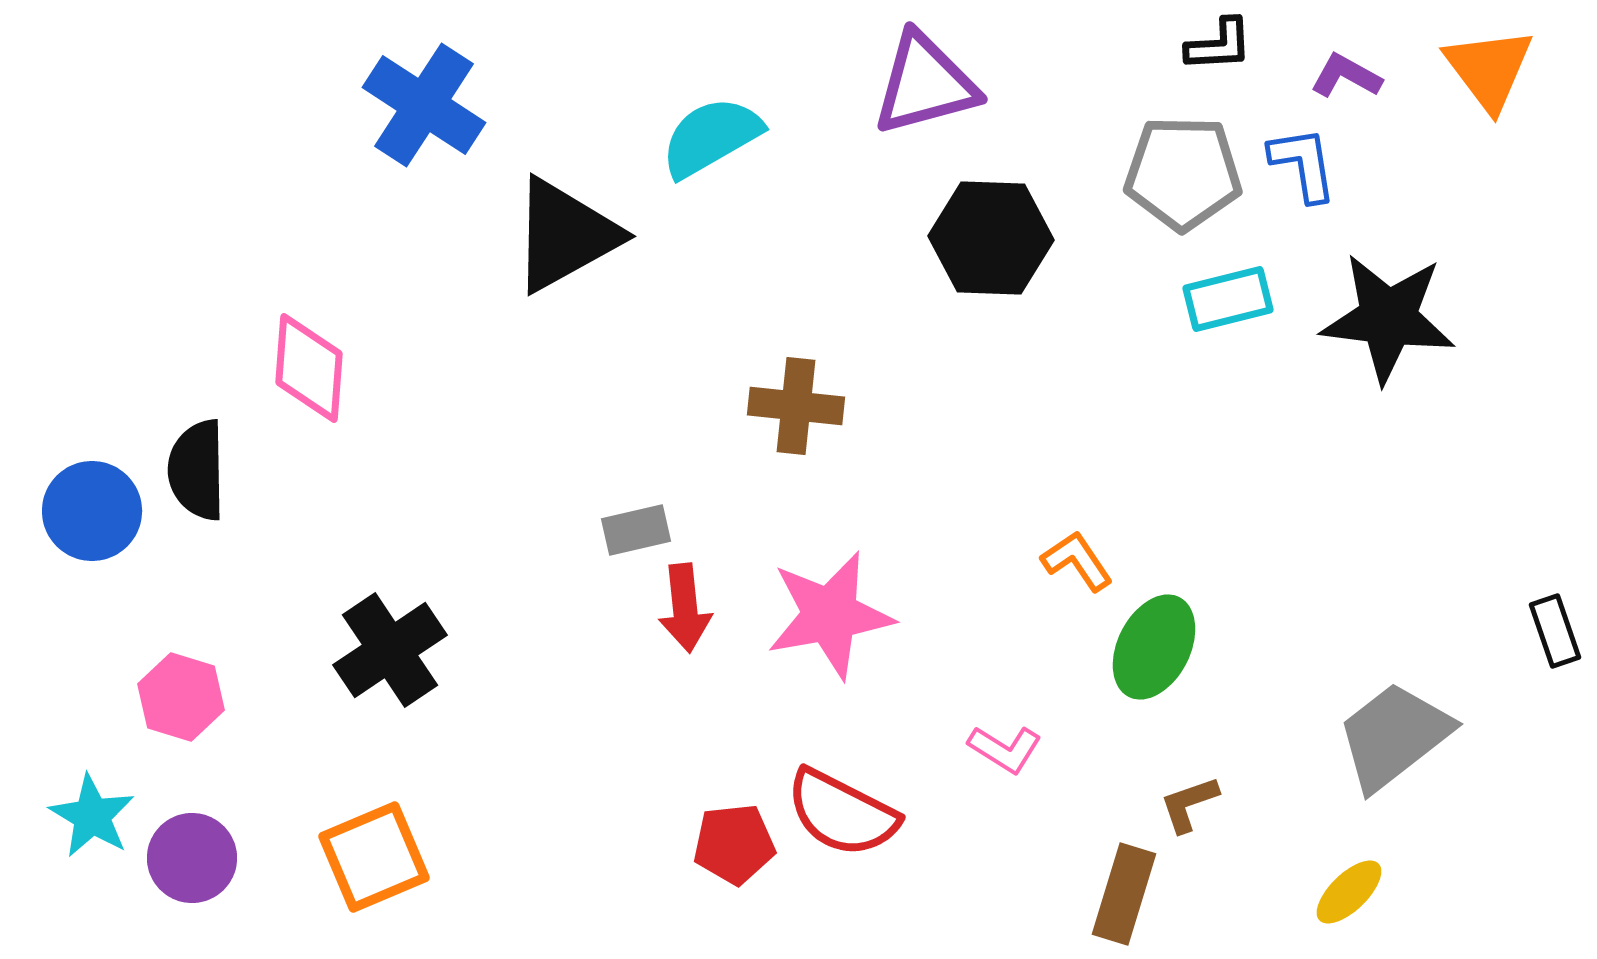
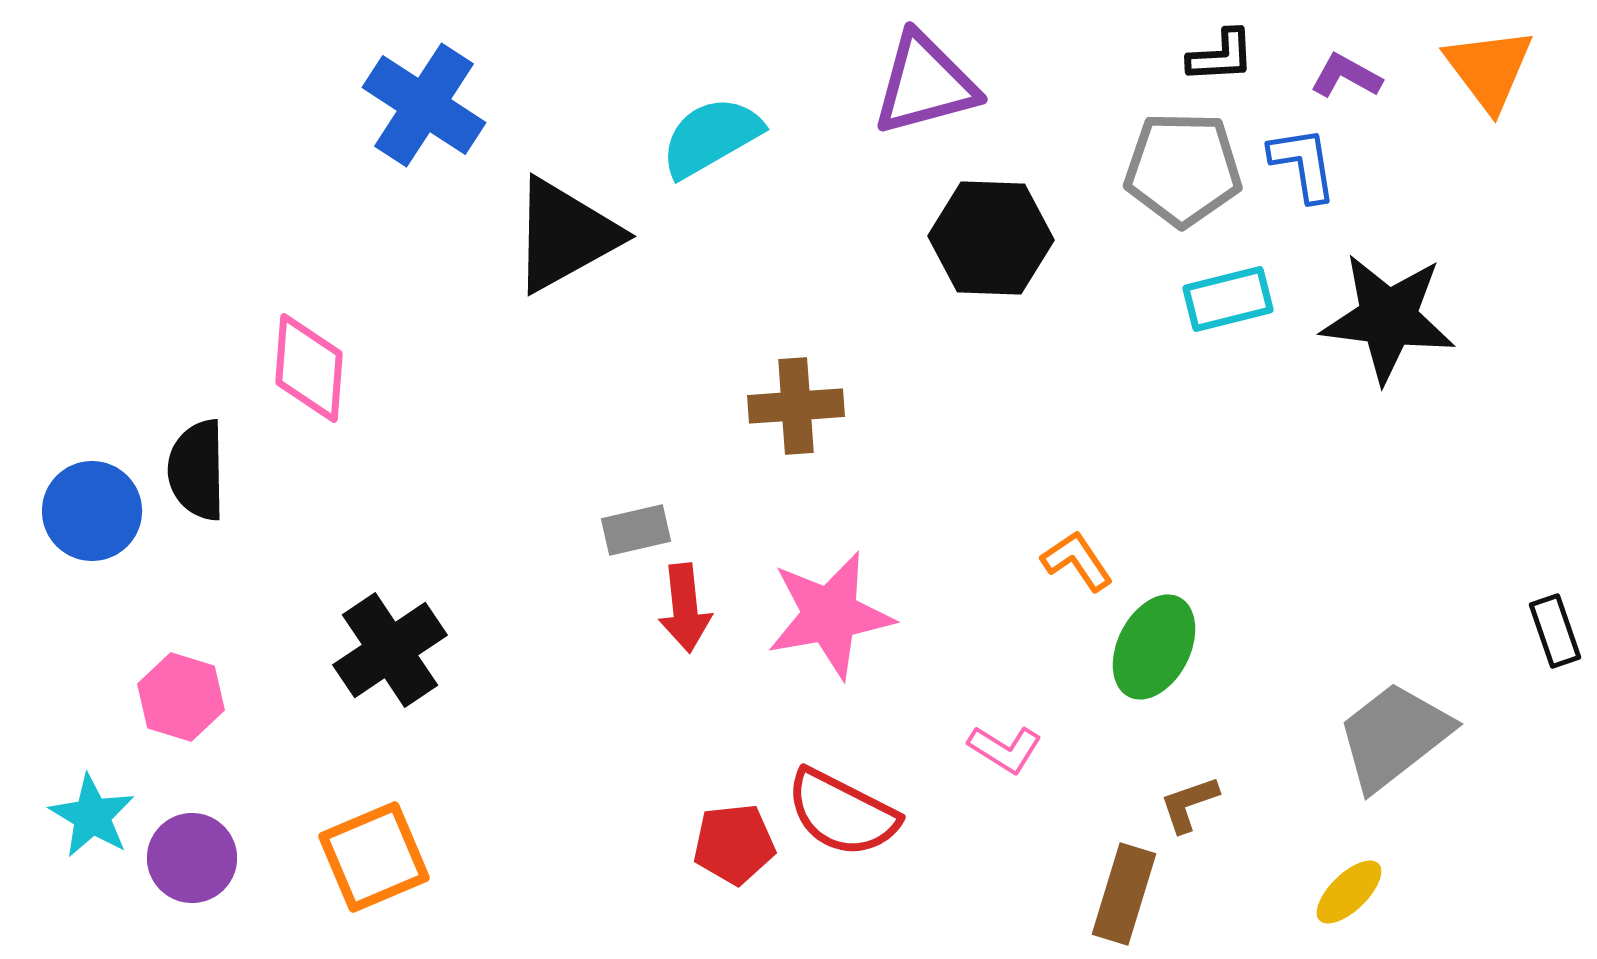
black L-shape: moved 2 px right, 11 px down
gray pentagon: moved 4 px up
brown cross: rotated 10 degrees counterclockwise
